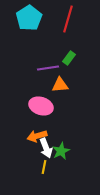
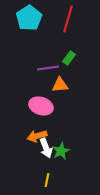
yellow line: moved 3 px right, 13 px down
